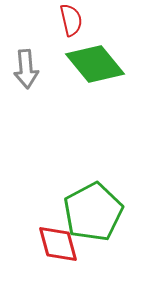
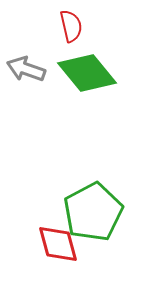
red semicircle: moved 6 px down
green diamond: moved 8 px left, 9 px down
gray arrow: rotated 114 degrees clockwise
